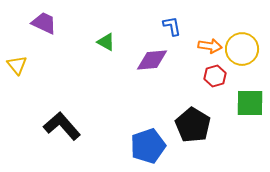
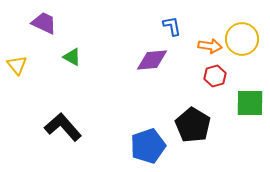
green triangle: moved 34 px left, 15 px down
yellow circle: moved 10 px up
black L-shape: moved 1 px right, 1 px down
